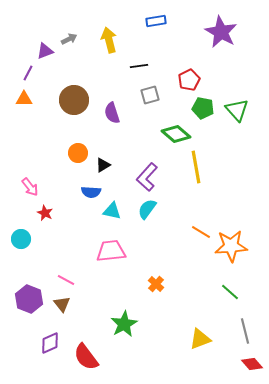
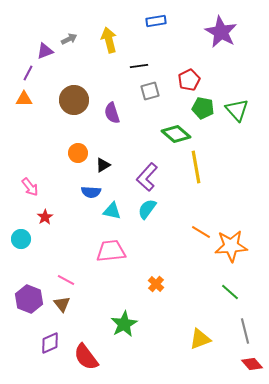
gray square: moved 4 px up
red star: moved 4 px down; rotated 14 degrees clockwise
